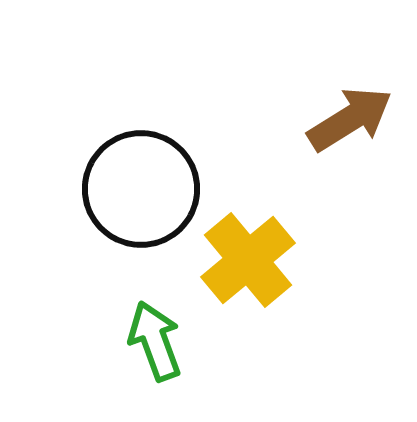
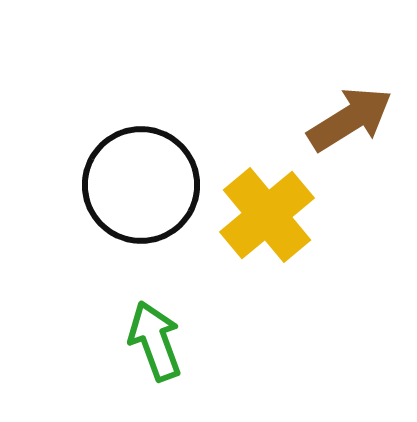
black circle: moved 4 px up
yellow cross: moved 19 px right, 45 px up
